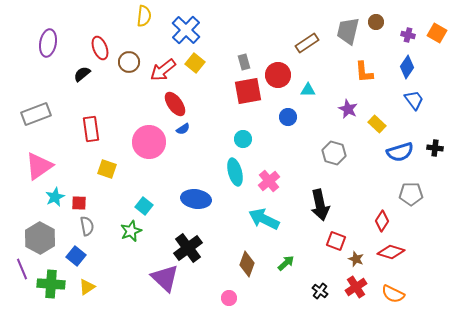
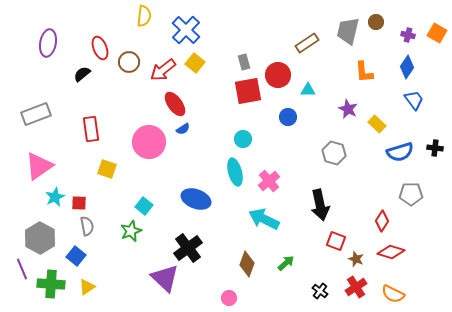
blue ellipse at (196, 199): rotated 12 degrees clockwise
